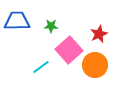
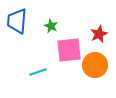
blue trapezoid: rotated 84 degrees counterclockwise
green star: rotated 24 degrees clockwise
pink square: rotated 36 degrees clockwise
cyan line: moved 3 px left, 5 px down; rotated 18 degrees clockwise
